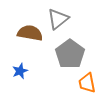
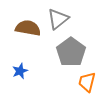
brown semicircle: moved 2 px left, 5 px up
gray pentagon: moved 1 px right, 2 px up
orange trapezoid: moved 1 px up; rotated 25 degrees clockwise
